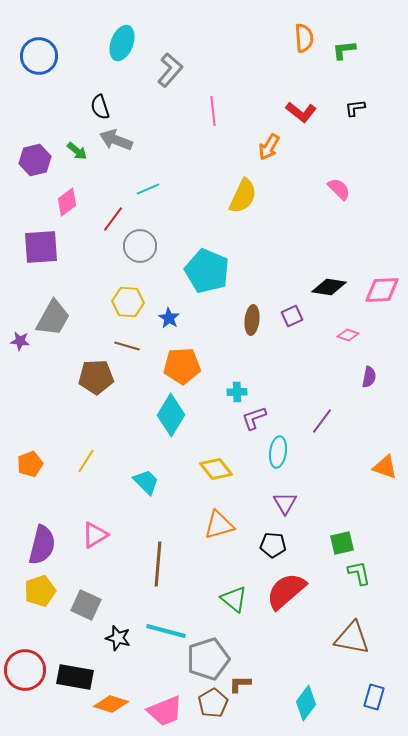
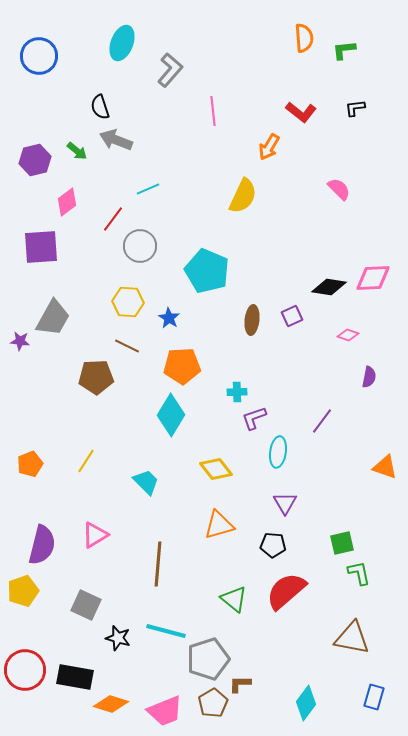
pink diamond at (382, 290): moved 9 px left, 12 px up
brown line at (127, 346): rotated 10 degrees clockwise
yellow pentagon at (40, 591): moved 17 px left
